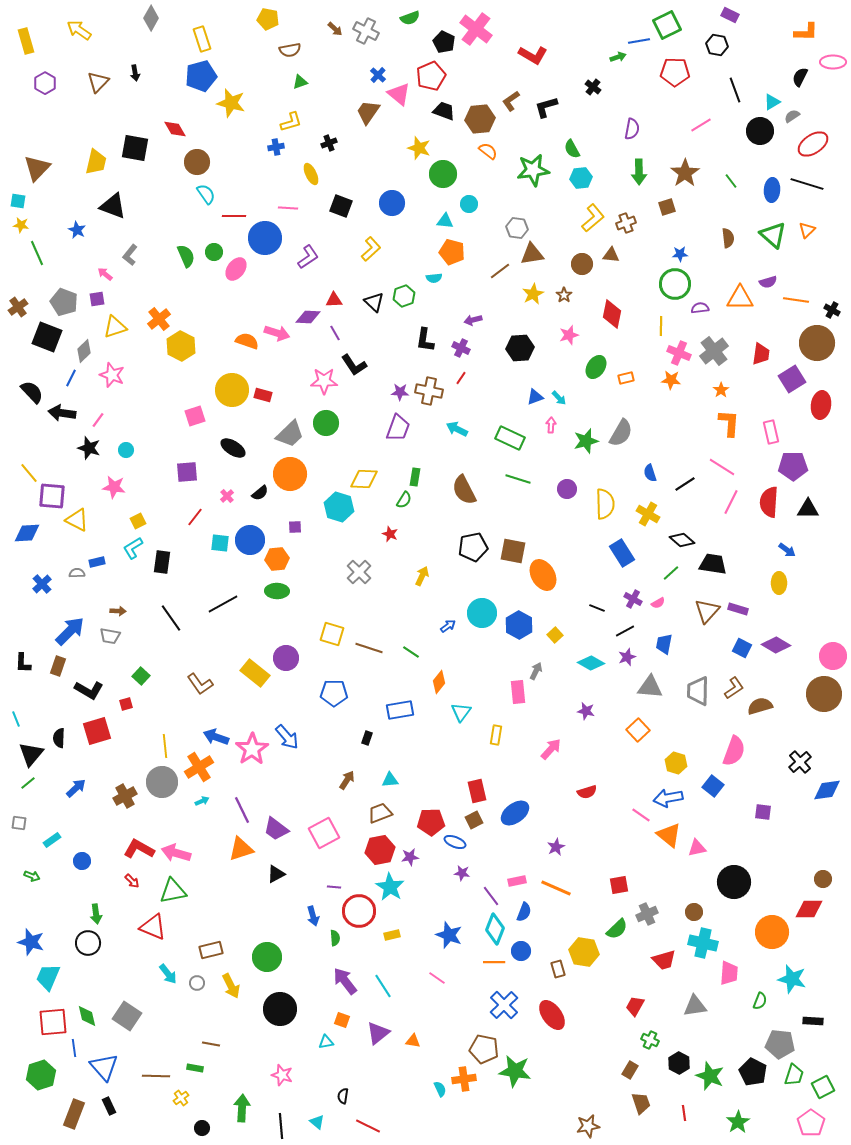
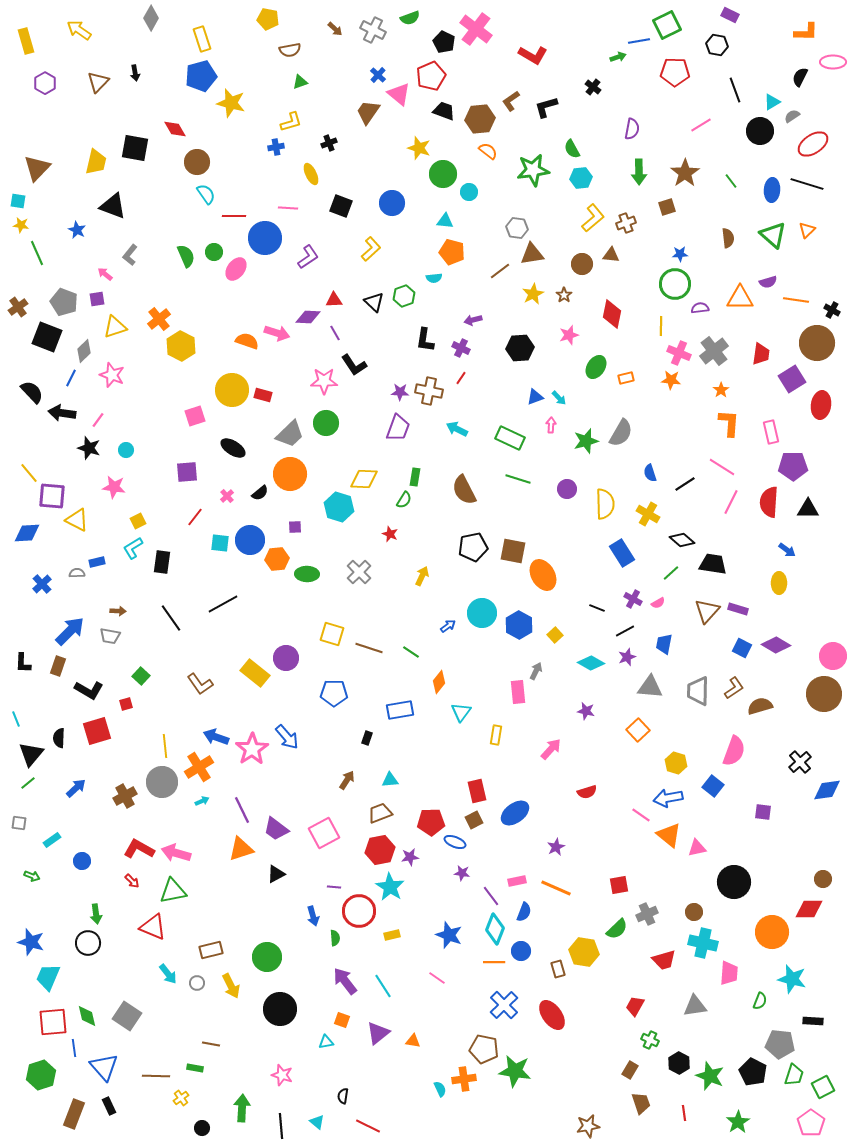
gray cross at (366, 31): moved 7 px right, 1 px up
cyan circle at (469, 204): moved 12 px up
green ellipse at (277, 591): moved 30 px right, 17 px up
